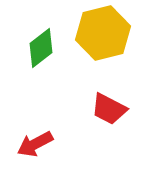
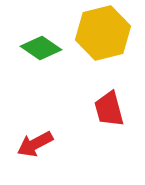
green diamond: rotated 72 degrees clockwise
red trapezoid: rotated 48 degrees clockwise
